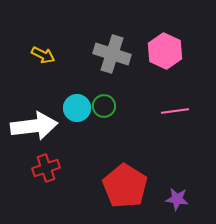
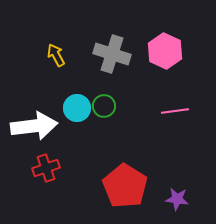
yellow arrow: moved 13 px right; rotated 145 degrees counterclockwise
